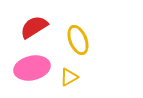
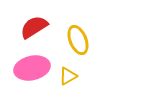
yellow triangle: moved 1 px left, 1 px up
